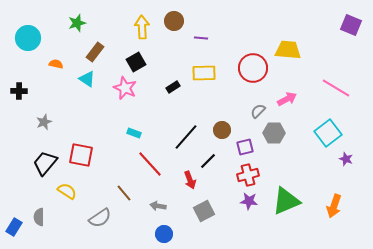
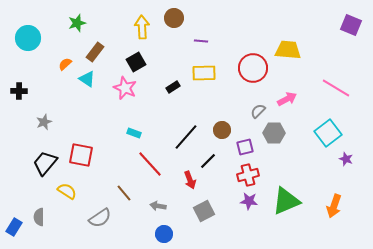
brown circle at (174, 21): moved 3 px up
purple line at (201, 38): moved 3 px down
orange semicircle at (56, 64): moved 9 px right; rotated 56 degrees counterclockwise
